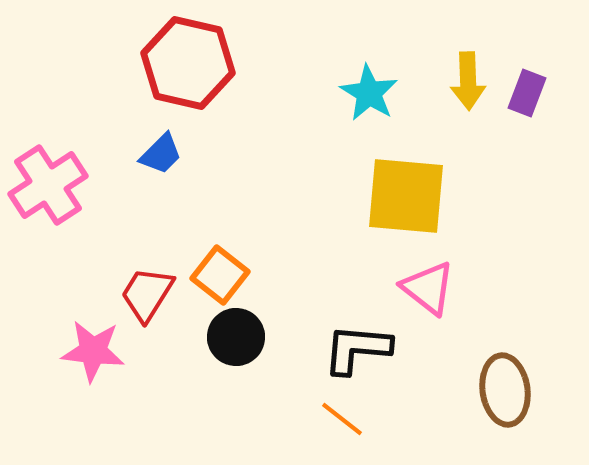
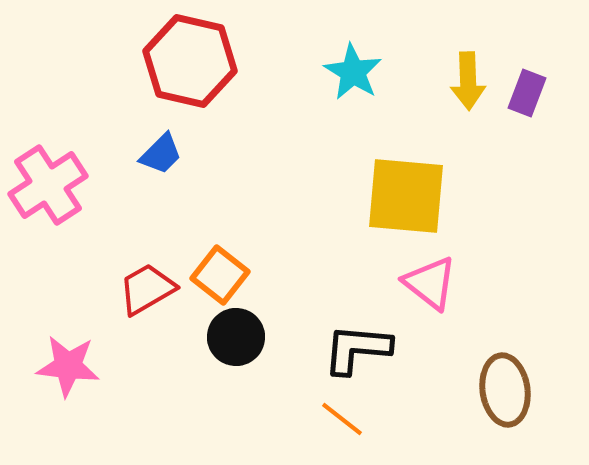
red hexagon: moved 2 px right, 2 px up
cyan star: moved 16 px left, 21 px up
pink triangle: moved 2 px right, 5 px up
red trapezoid: moved 5 px up; rotated 28 degrees clockwise
pink star: moved 25 px left, 15 px down
